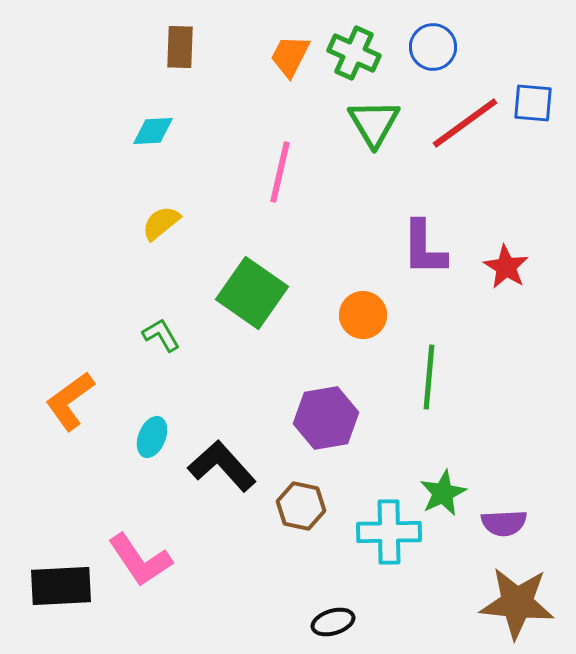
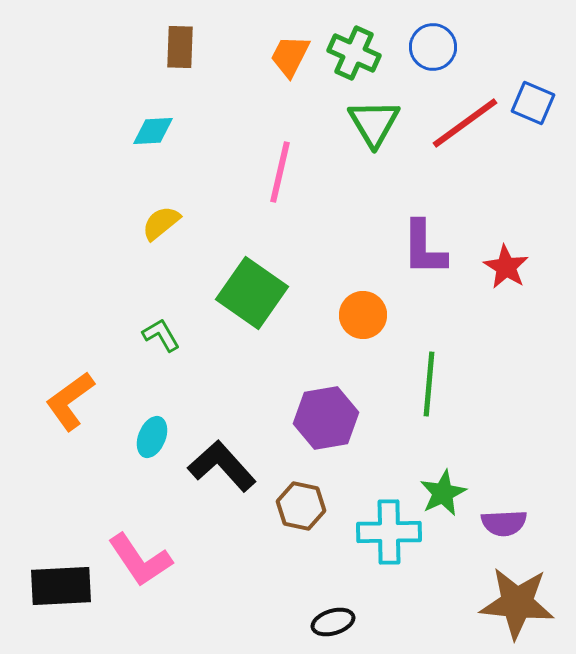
blue square: rotated 18 degrees clockwise
green line: moved 7 px down
